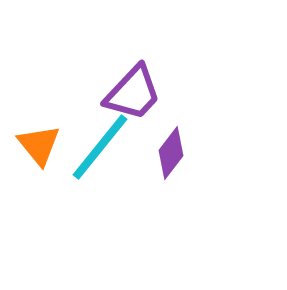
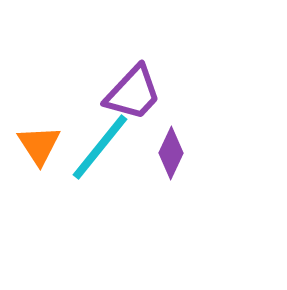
orange triangle: rotated 6 degrees clockwise
purple diamond: rotated 12 degrees counterclockwise
